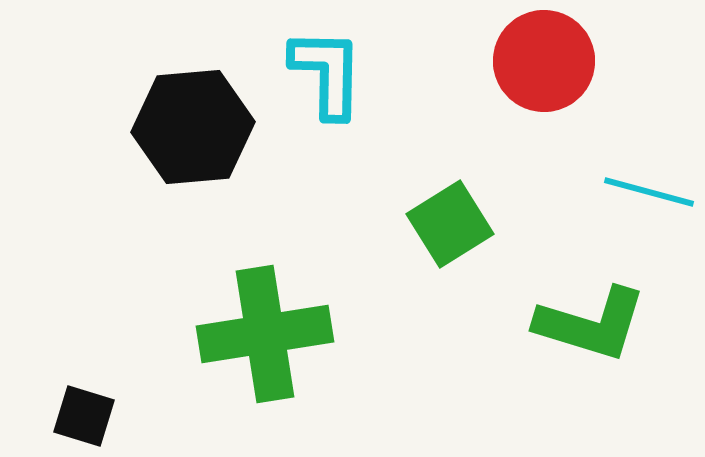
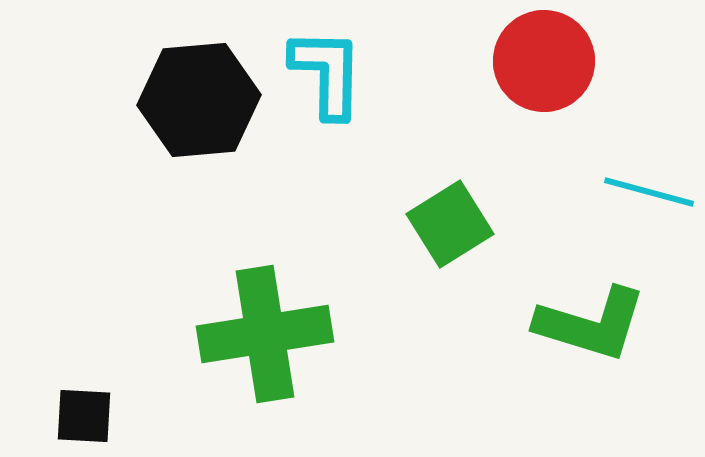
black hexagon: moved 6 px right, 27 px up
black square: rotated 14 degrees counterclockwise
